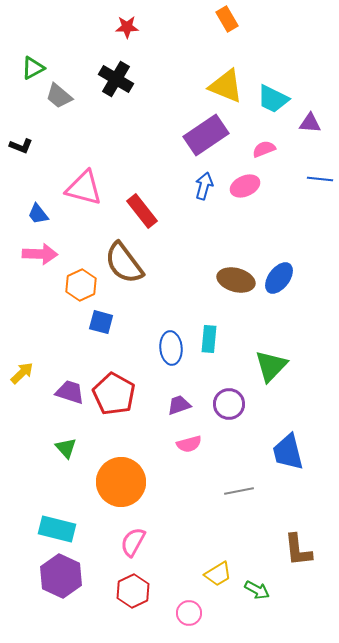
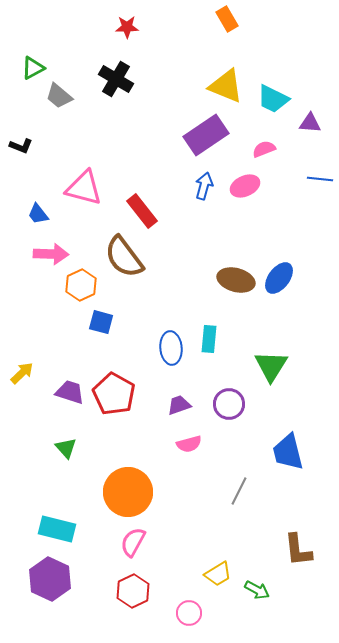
pink arrow at (40, 254): moved 11 px right
brown semicircle at (124, 263): moved 6 px up
green triangle at (271, 366): rotated 12 degrees counterclockwise
orange circle at (121, 482): moved 7 px right, 10 px down
gray line at (239, 491): rotated 52 degrees counterclockwise
purple hexagon at (61, 576): moved 11 px left, 3 px down
